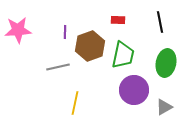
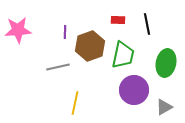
black line: moved 13 px left, 2 px down
